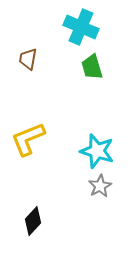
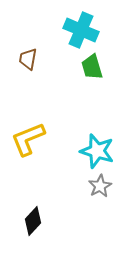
cyan cross: moved 3 px down
